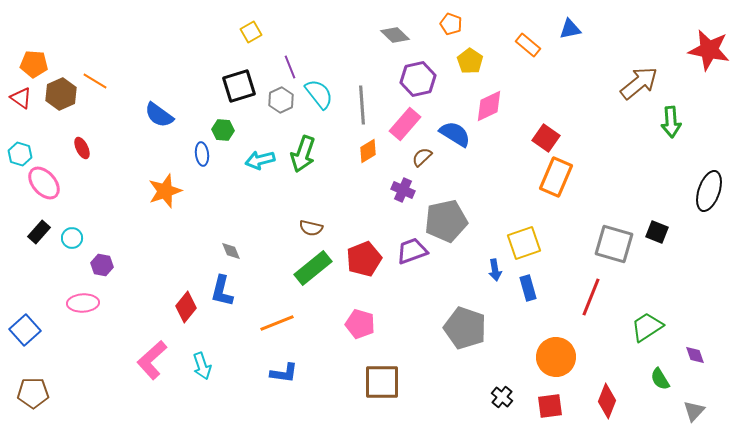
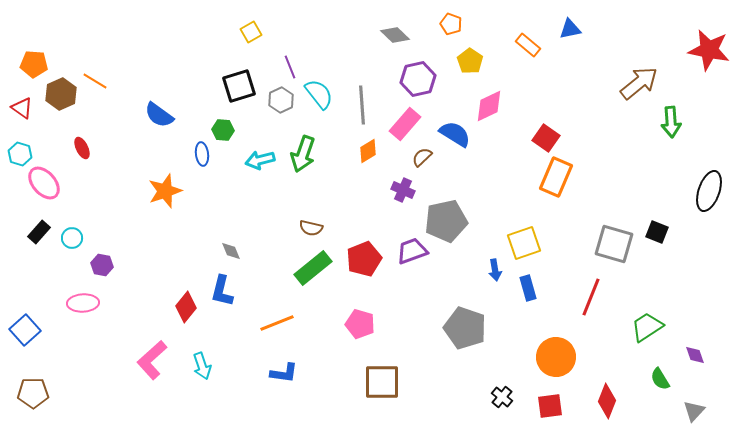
red triangle at (21, 98): moved 1 px right, 10 px down
